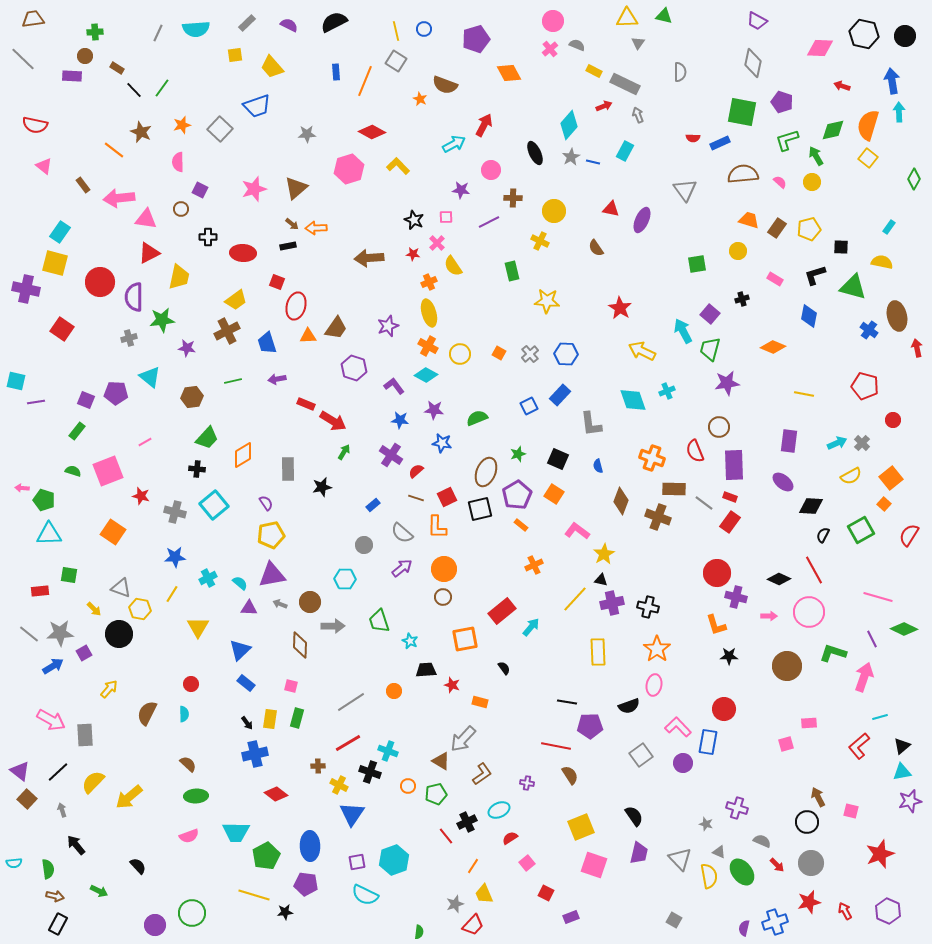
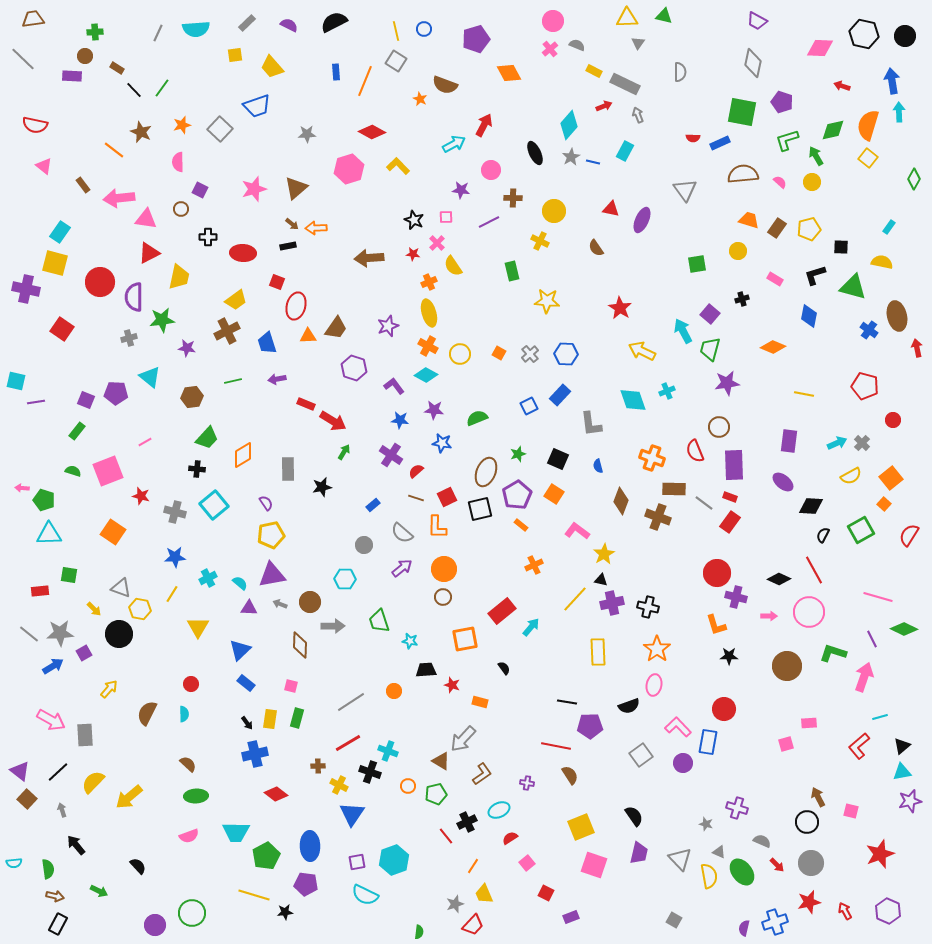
cyan star at (410, 641): rotated 14 degrees counterclockwise
